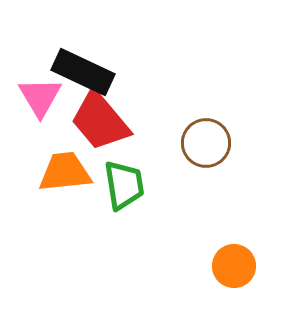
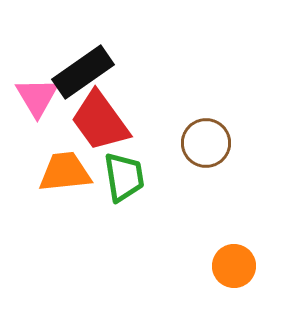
black rectangle: rotated 60 degrees counterclockwise
pink triangle: moved 3 px left
red trapezoid: rotated 4 degrees clockwise
green trapezoid: moved 8 px up
